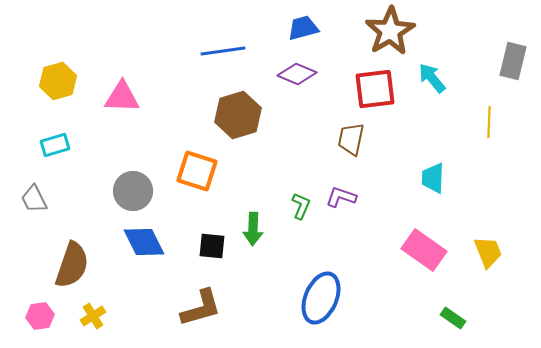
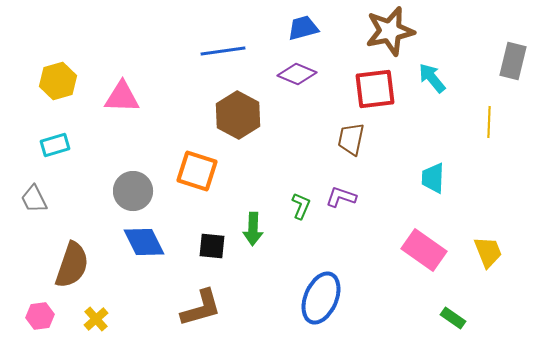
brown star: rotated 18 degrees clockwise
brown hexagon: rotated 15 degrees counterclockwise
yellow cross: moved 3 px right, 3 px down; rotated 10 degrees counterclockwise
